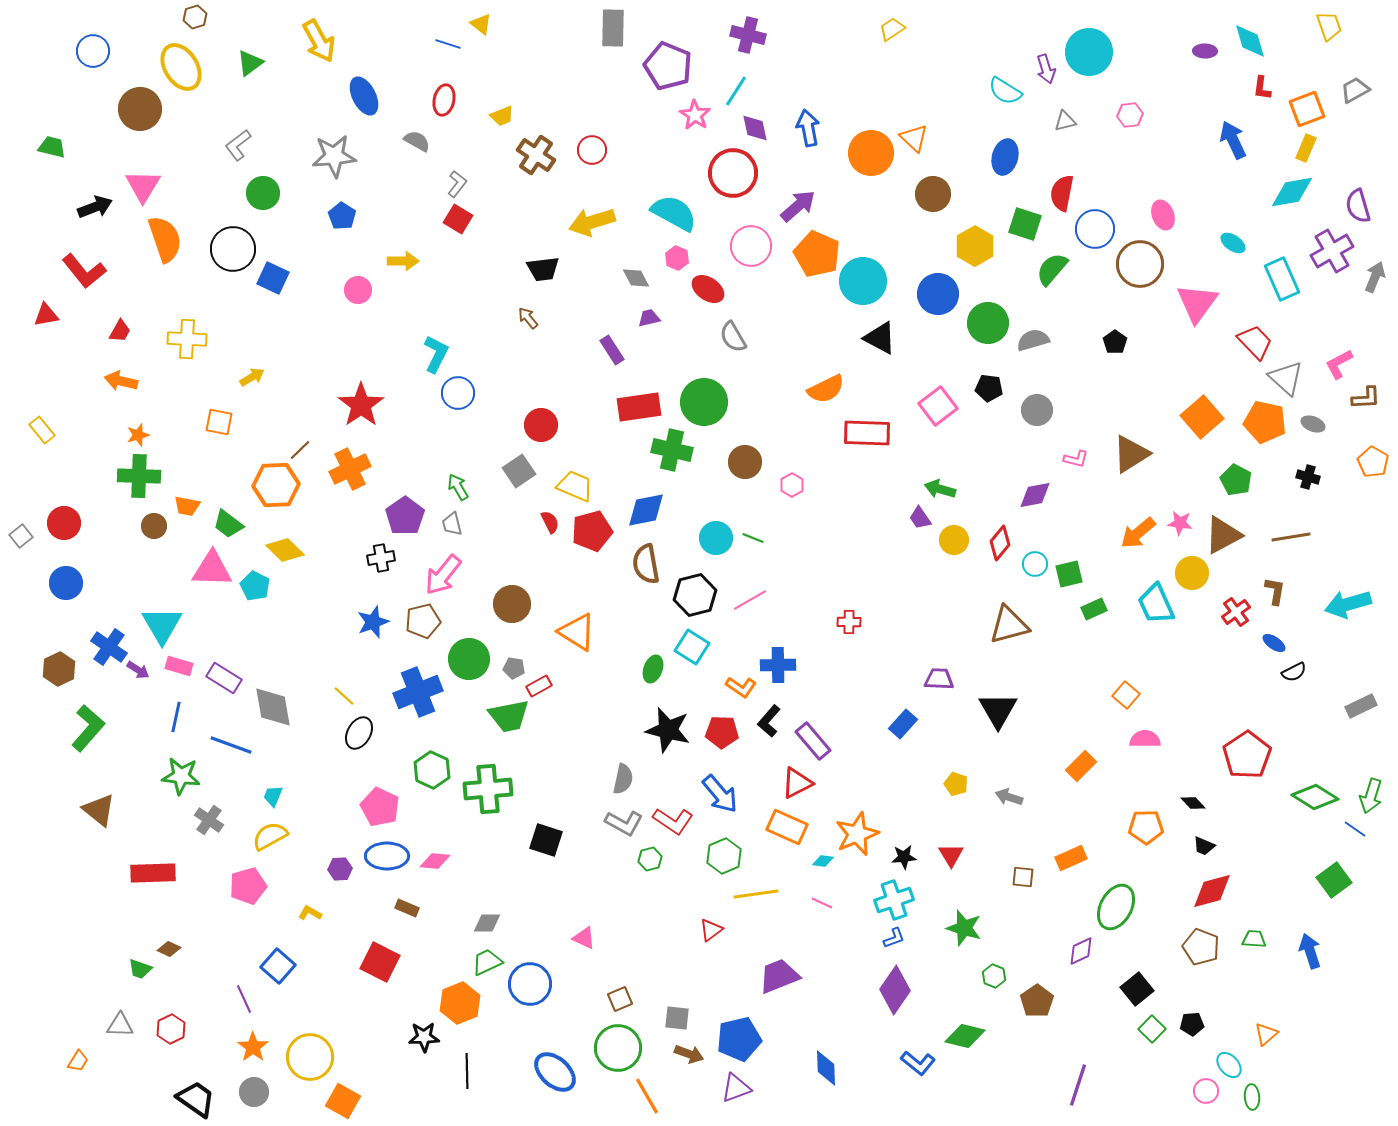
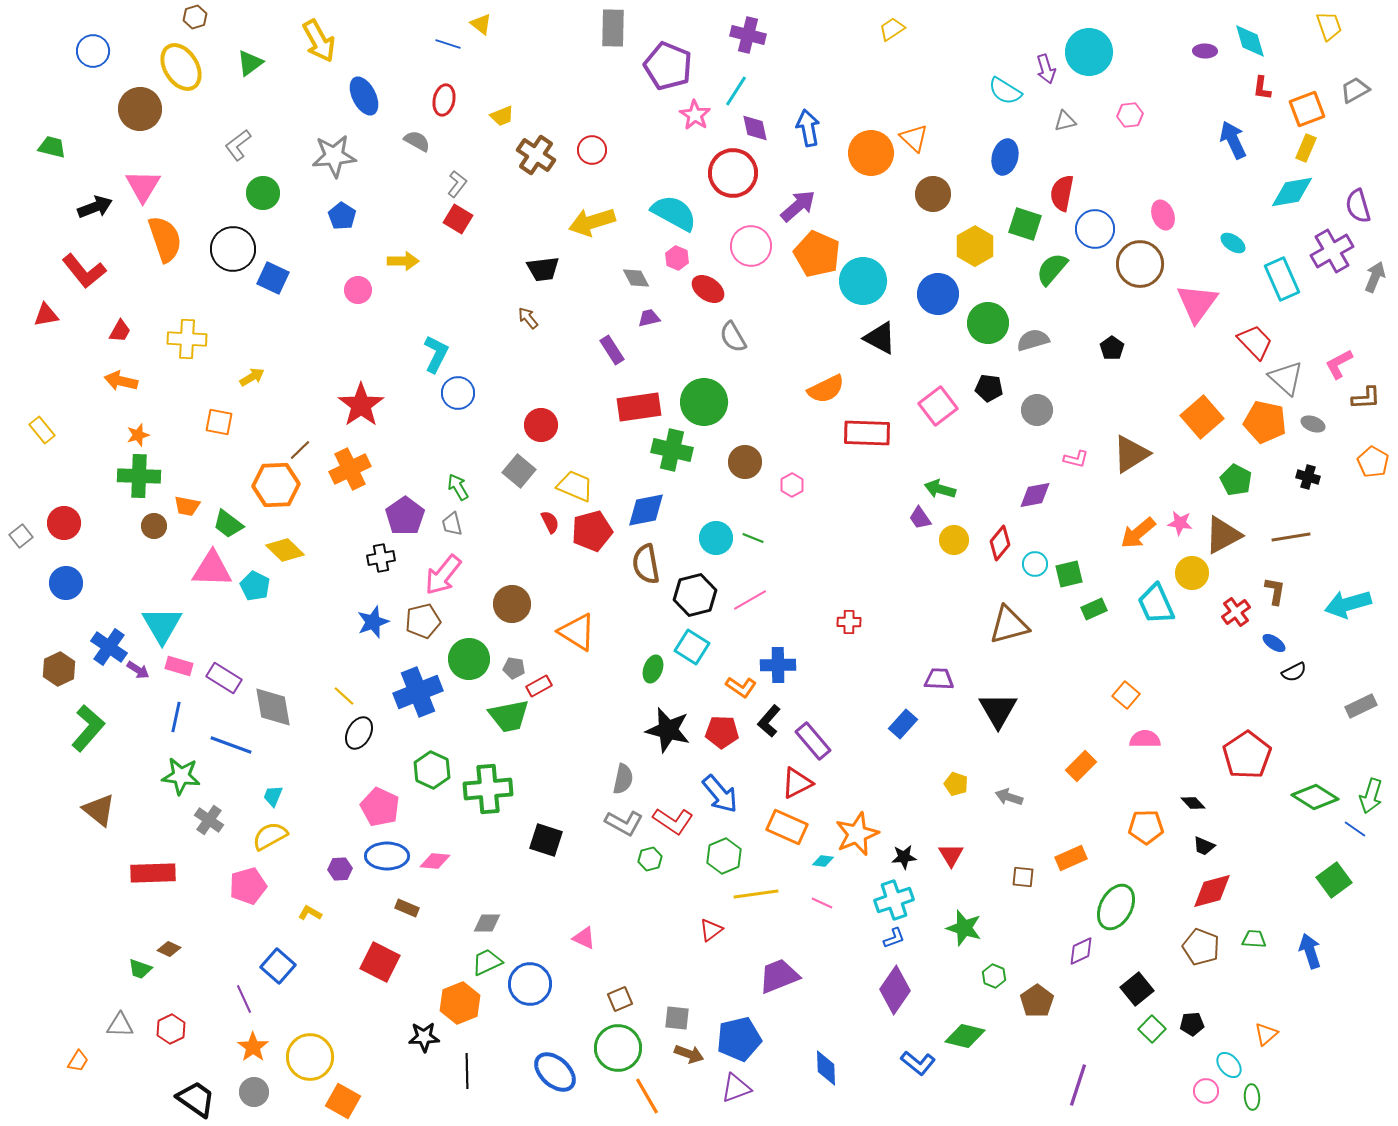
black pentagon at (1115, 342): moved 3 px left, 6 px down
gray square at (519, 471): rotated 16 degrees counterclockwise
